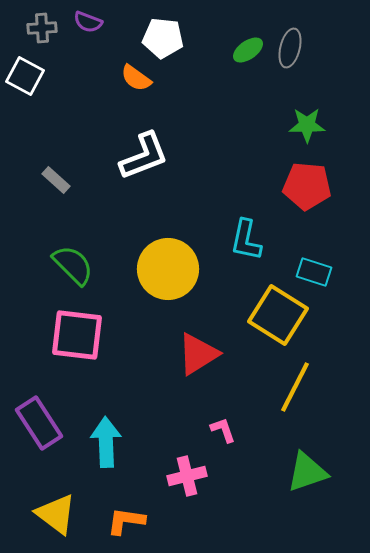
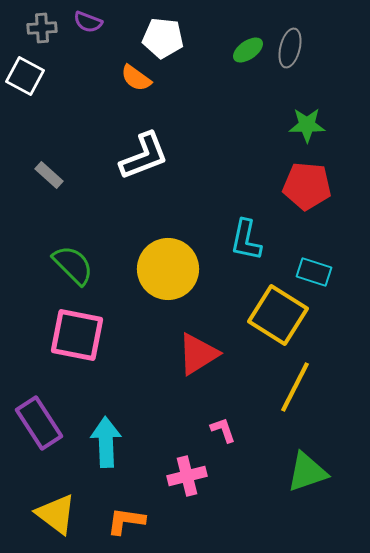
gray rectangle: moved 7 px left, 5 px up
pink square: rotated 4 degrees clockwise
